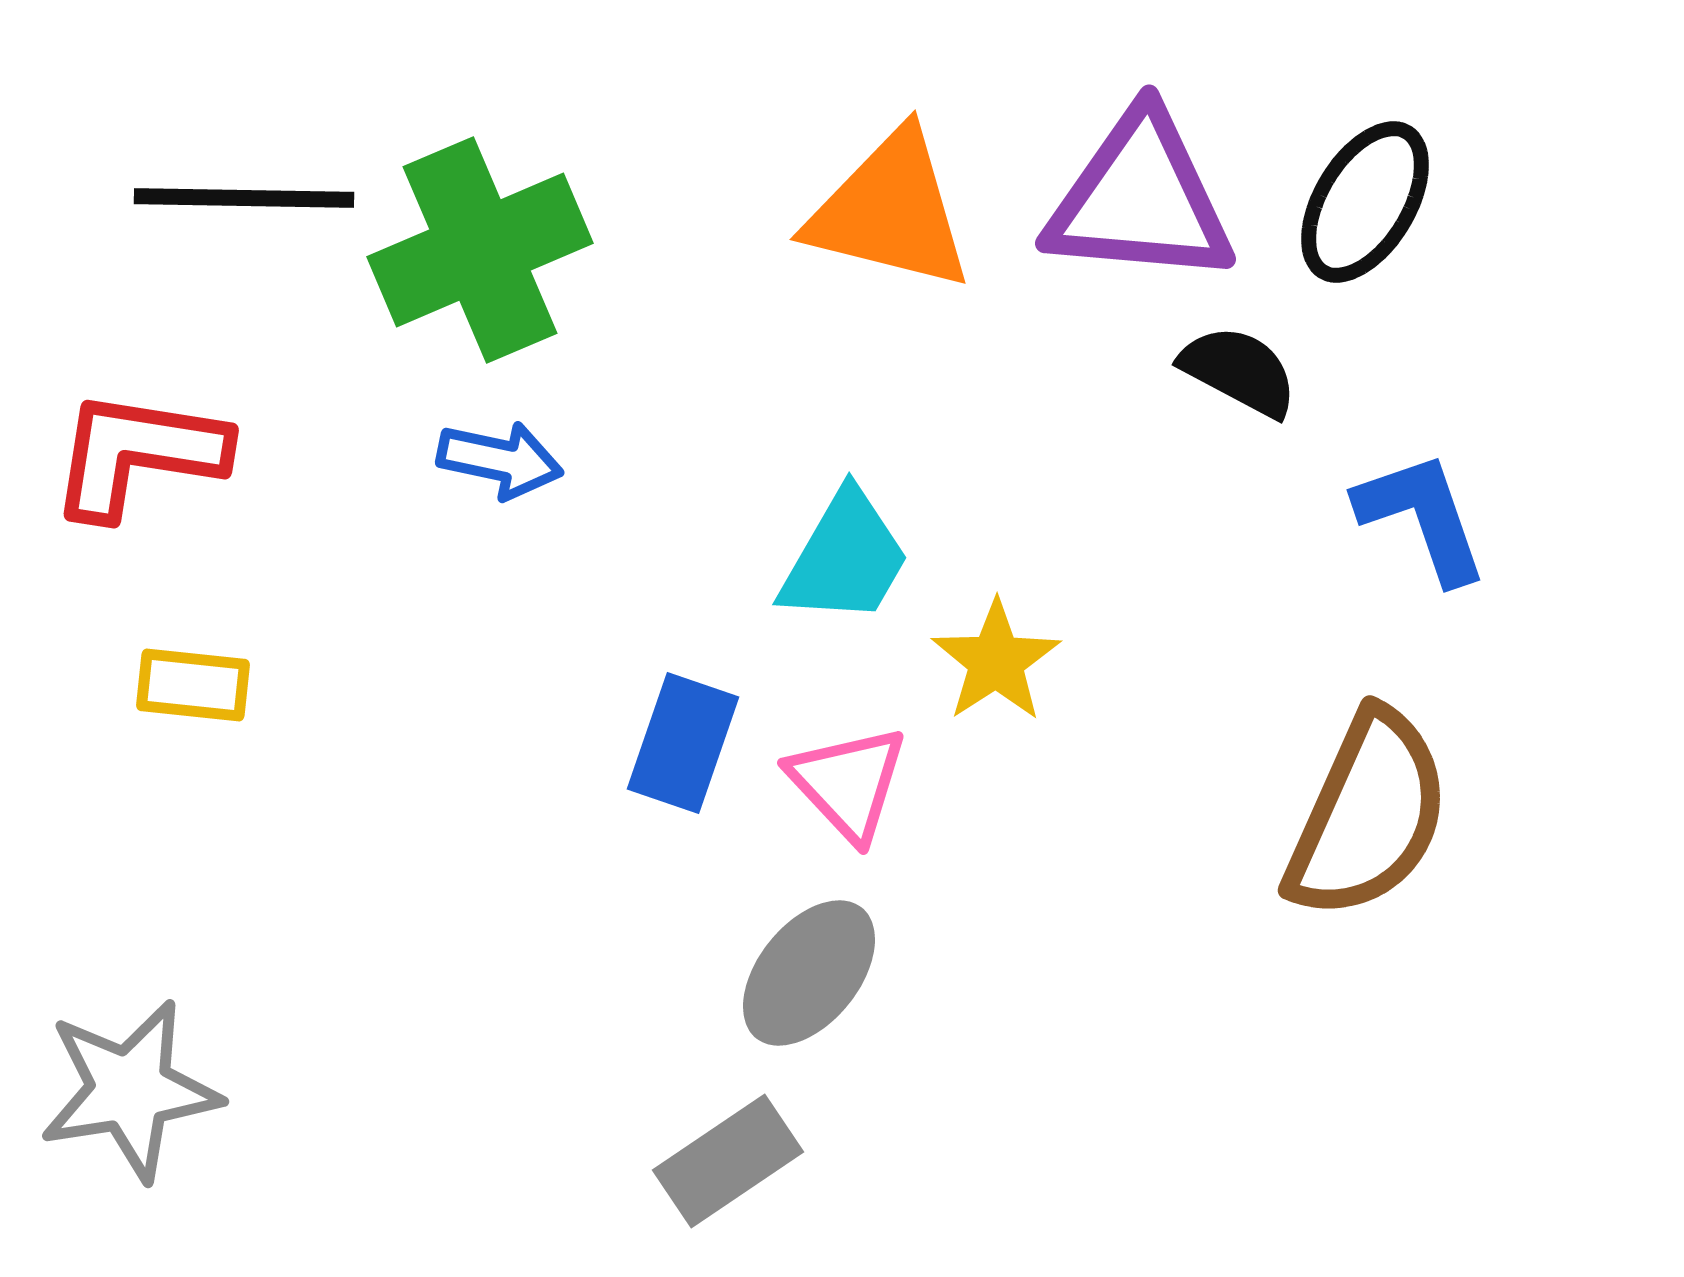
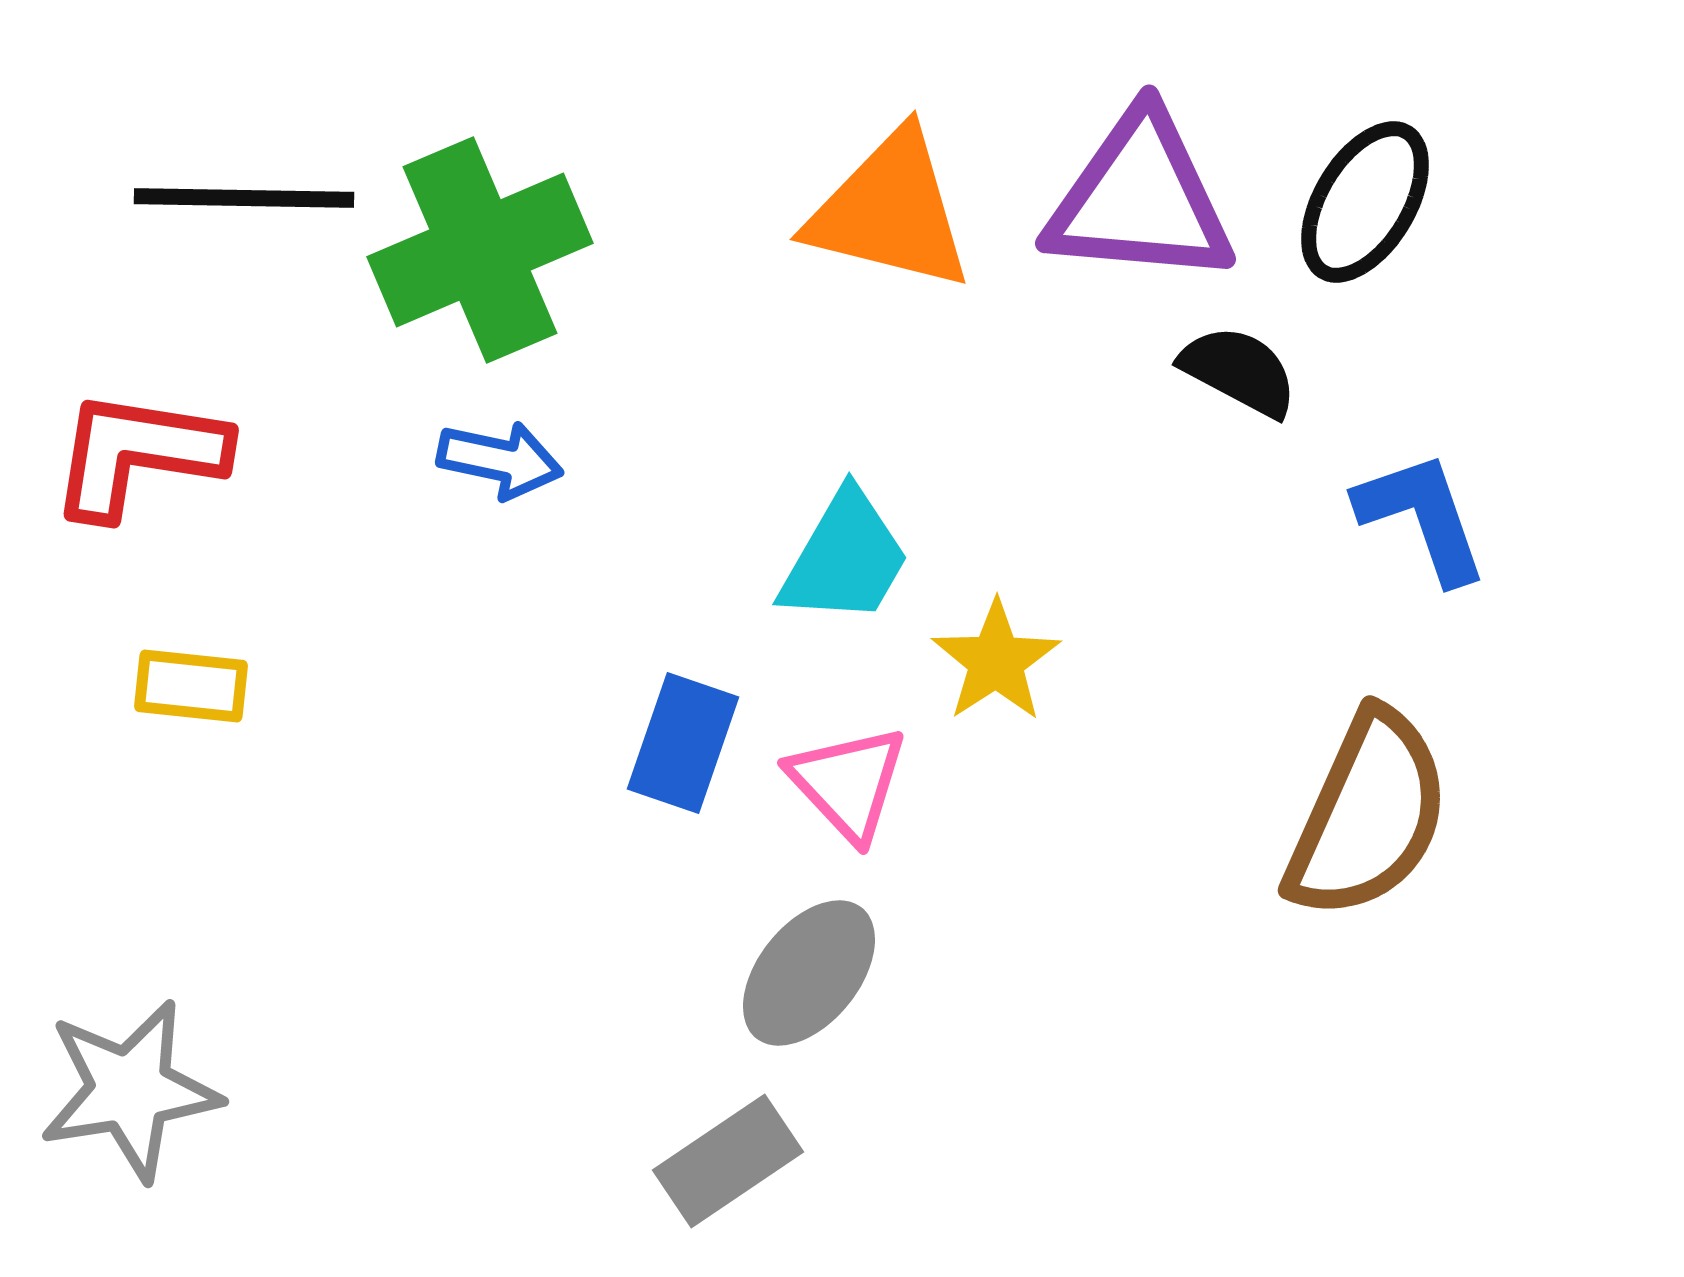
yellow rectangle: moved 2 px left, 1 px down
